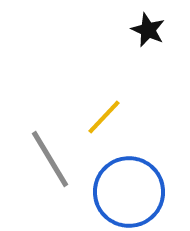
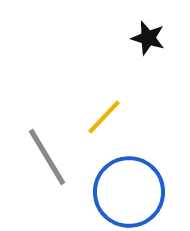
black star: moved 8 px down; rotated 8 degrees counterclockwise
gray line: moved 3 px left, 2 px up
